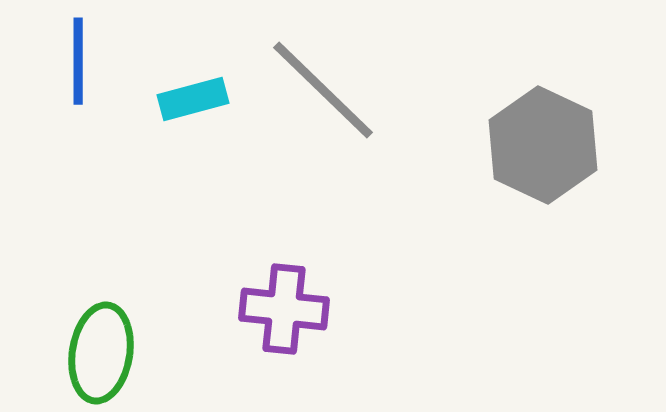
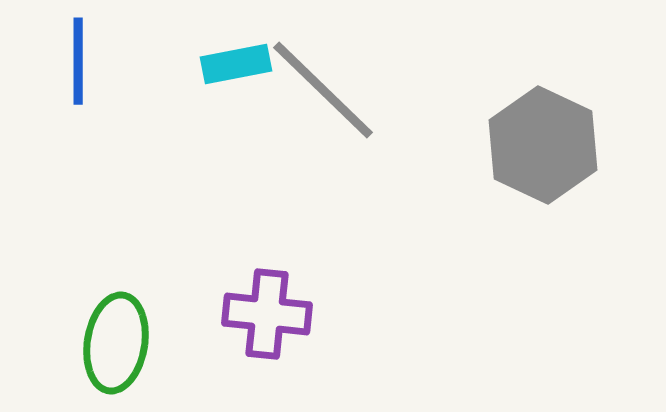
cyan rectangle: moved 43 px right, 35 px up; rotated 4 degrees clockwise
purple cross: moved 17 px left, 5 px down
green ellipse: moved 15 px right, 10 px up
